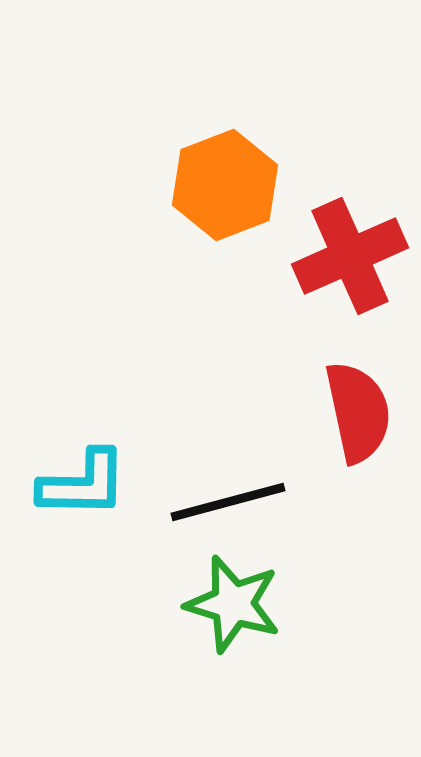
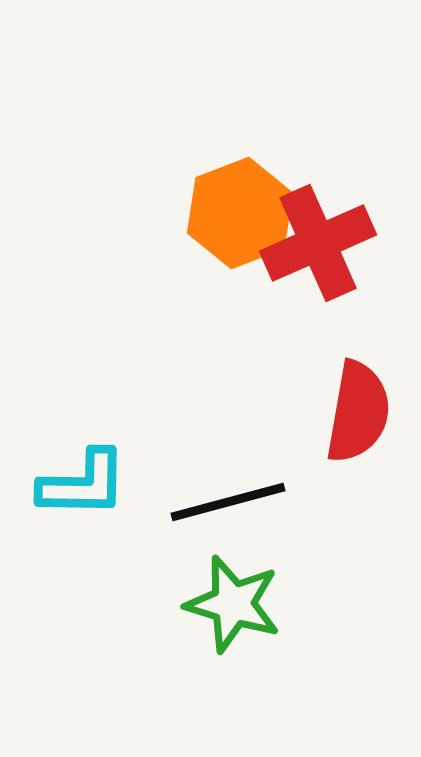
orange hexagon: moved 15 px right, 28 px down
red cross: moved 32 px left, 13 px up
red semicircle: rotated 22 degrees clockwise
